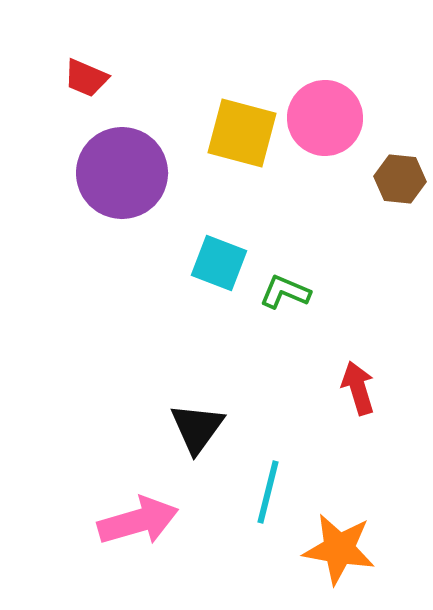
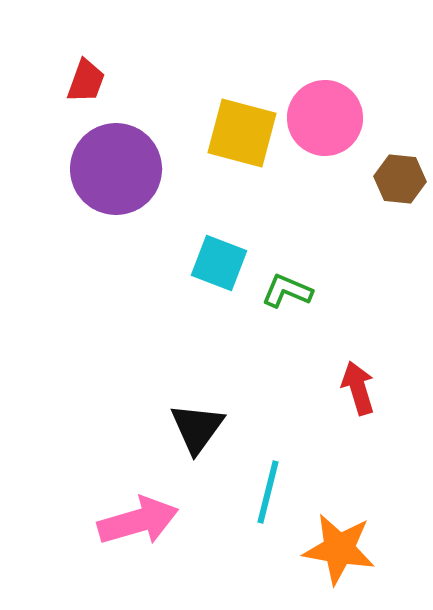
red trapezoid: moved 3 px down; rotated 93 degrees counterclockwise
purple circle: moved 6 px left, 4 px up
green L-shape: moved 2 px right, 1 px up
